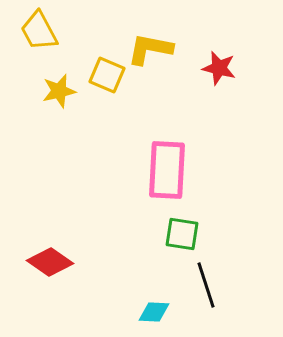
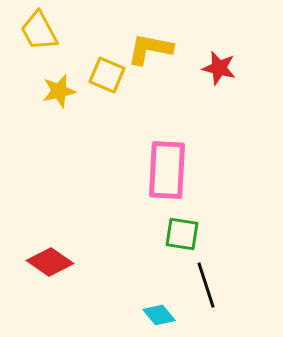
cyan diamond: moved 5 px right, 3 px down; rotated 48 degrees clockwise
